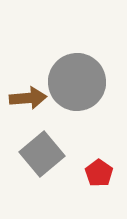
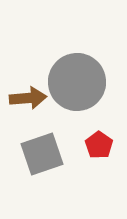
gray square: rotated 21 degrees clockwise
red pentagon: moved 28 px up
